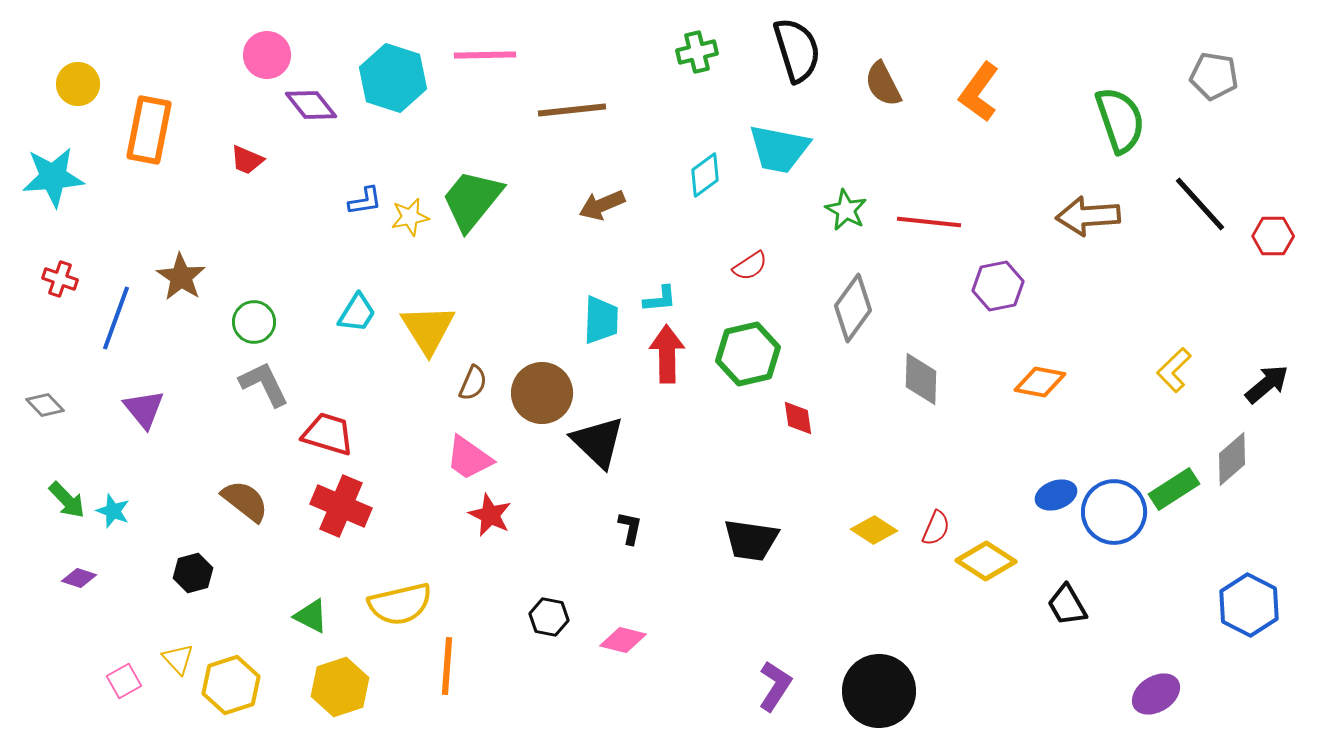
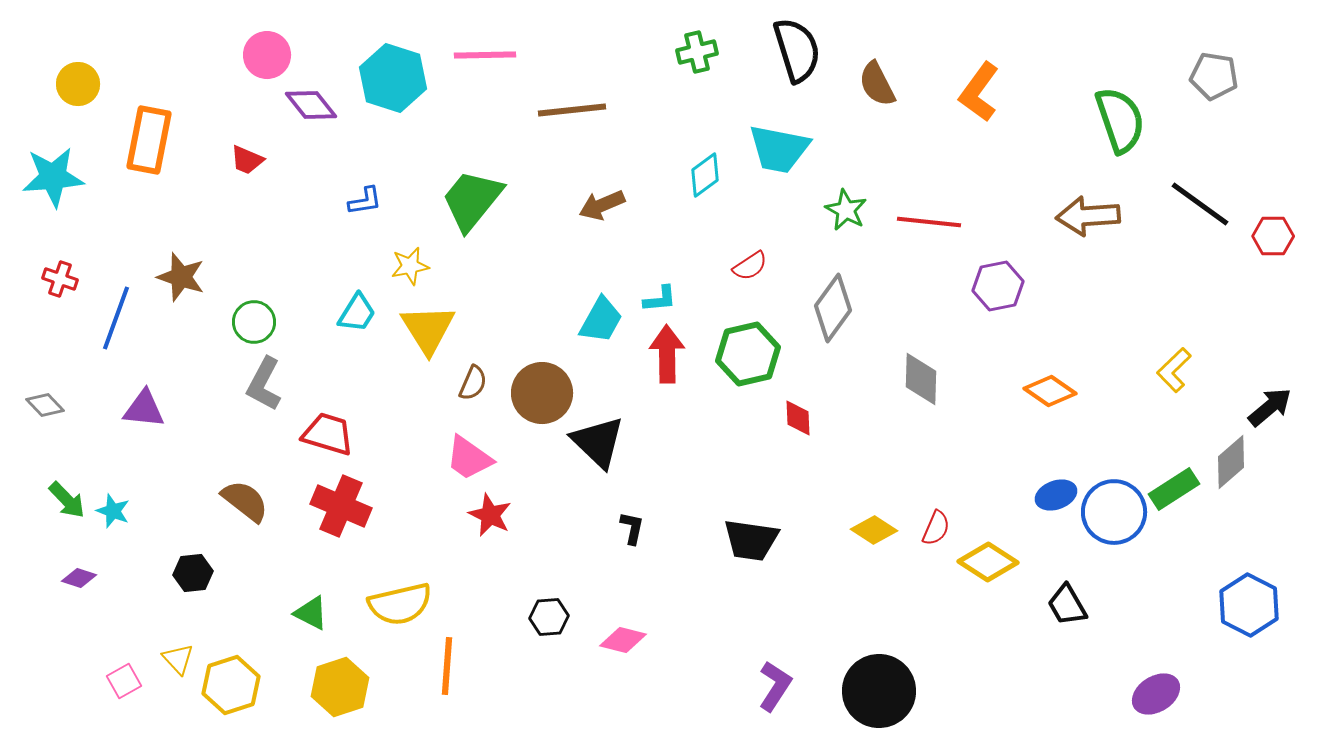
brown semicircle at (883, 84): moved 6 px left
orange rectangle at (149, 130): moved 10 px down
black line at (1200, 204): rotated 12 degrees counterclockwise
yellow star at (410, 217): moved 49 px down
brown star at (181, 277): rotated 15 degrees counterclockwise
gray diamond at (853, 308): moved 20 px left
cyan trapezoid at (601, 320): rotated 27 degrees clockwise
orange diamond at (1040, 382): moved 10 px right, 9 px down; rotated 24 degrees clockwise
gray L-shape at (264, 384): rotated 126 degrees counterclockwise
black arrow at (1267, 384): moved 3 px right, 23 px down
purple triangle at (144, 409): rotated 45 degrees counterclockwise
red diamond at (798, 418): rotated 6 degrees clockwise
gray diamond at (1232, 459): moved 1 px left, 3 px down
black L-shape at (630, 528): moved 2 px right
yellow diamond at (986, 561): moved 2 px right, 1 px down
black hexagon at (193, 573): rotated 9 degrees clockwise
green triangle at (311, 616): moved 3 px up
black hexagon at (549, 617): rotated 15 degrees counterclockwise
